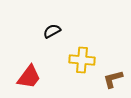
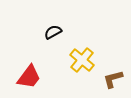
black semicircle: moved 1 px right, 1 px down
yellow cross: rotated 35 degrees clockwise
